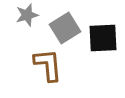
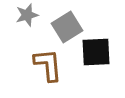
gray square: moved 2 px right, 1 px up
black square: moved 7 px left, 14 px down
